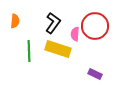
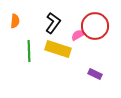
pink semicircle: moved 3 px right, 1 px down; rotated 56 degrees clockwise
